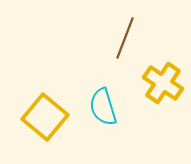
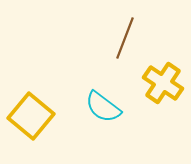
cyan semicircle: rotated 36 degrees counterclockwise
yellow square: moved 14 px left, 1 px up
